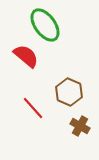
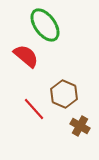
brown hexagon: moved 5 px left, 2 px down
red line: moved 1 px right, 1 px down
